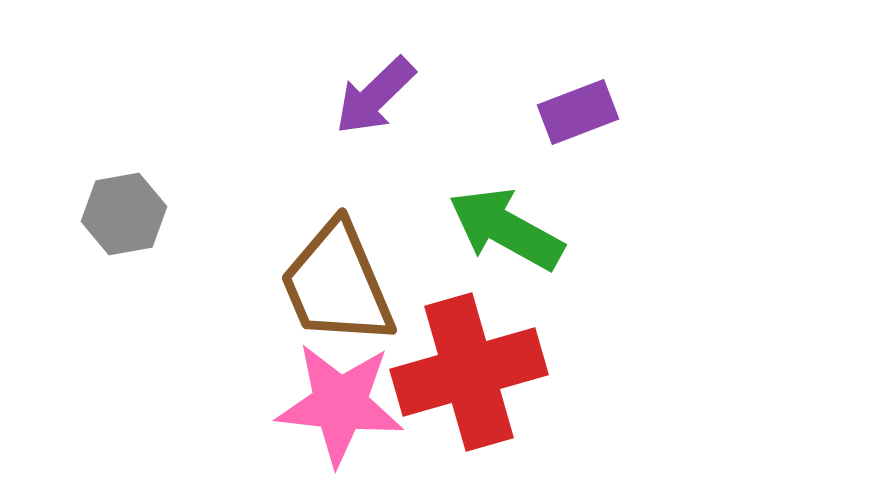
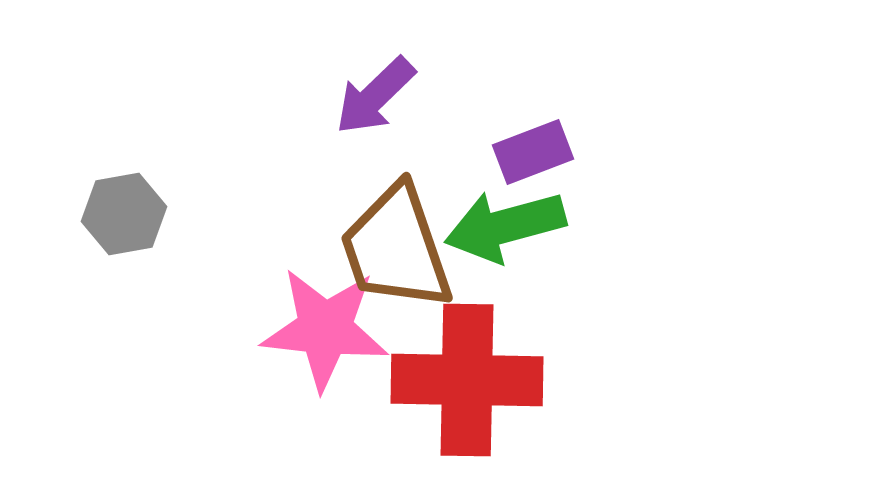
purple rectangle: moved 45 px left, 40 px down
green arrow: moved 1 px left, 3 px up; rotated 44 degrees counterclockwise
brown trapezoid: moved 59 px right, 36 px up; rotated 4 degrees clockwise
red cross: moved 2 px left, 8 px down; rotated 17 degrees clockwise
pink star: moved 15 px left, 75 px up
